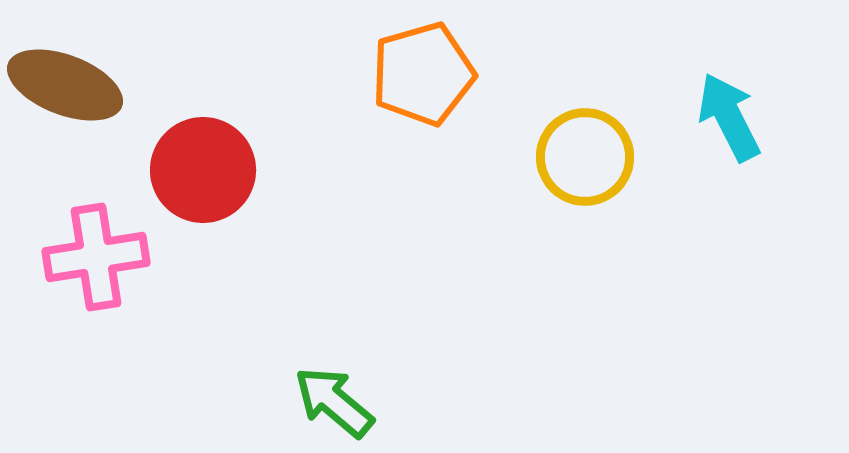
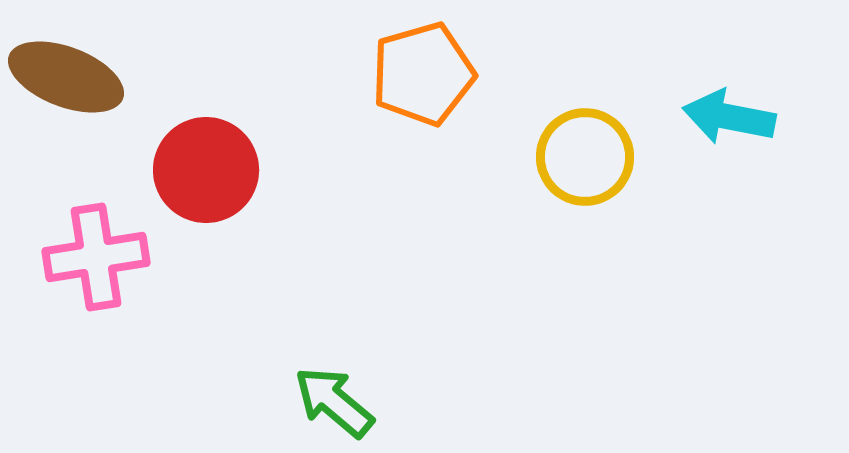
brown ellipse: moved 1 px right, 8 px up
cyan arrow: rotated 52 degrees counterclockwise
red circle: moved 3 px right
